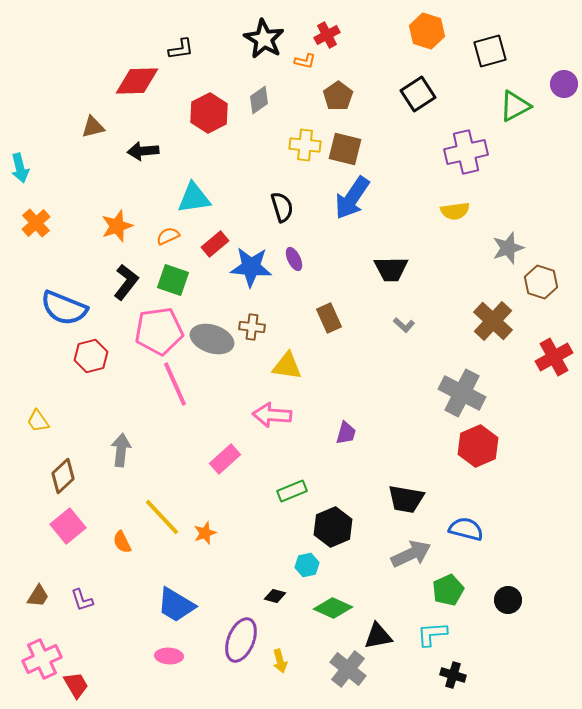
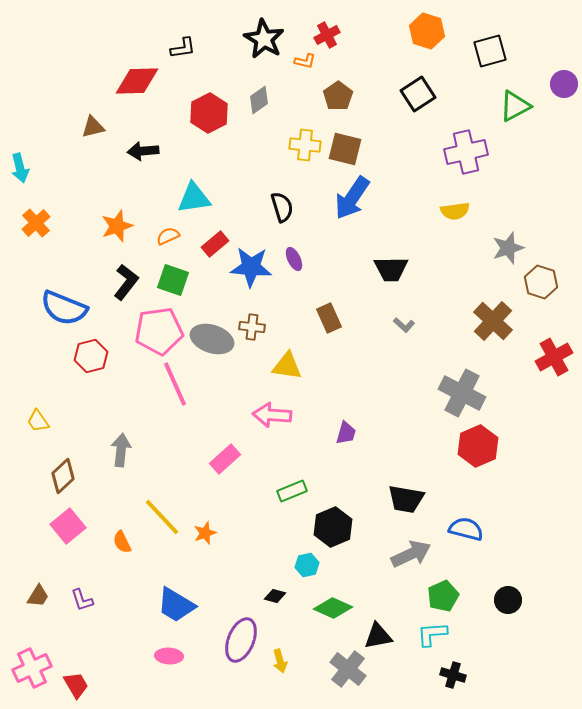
black L-shape at (181, 49): moved 2 px right, 1 px up
green pentagon at (448, 590): moved 5 px left, 6 px down
pink cross at (42, 659): moved 10 px left, 9 px down
